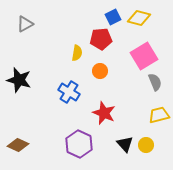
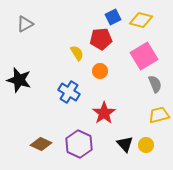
yellow diamond: moved 2 px right, 2 px down
yellow semicircle: rotated 42 degrees counterclockwise
gray semicircle: moved 2 px down
red star: rotated 15 degrees clockwise
brown diamond: moved 23 px right, 1 px up
